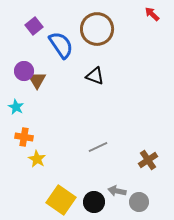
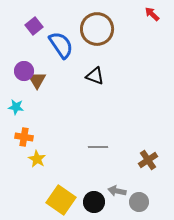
cyan star: rotated 21 degrees counterclockwise
gray line: rotated 24 degrees clockwise
